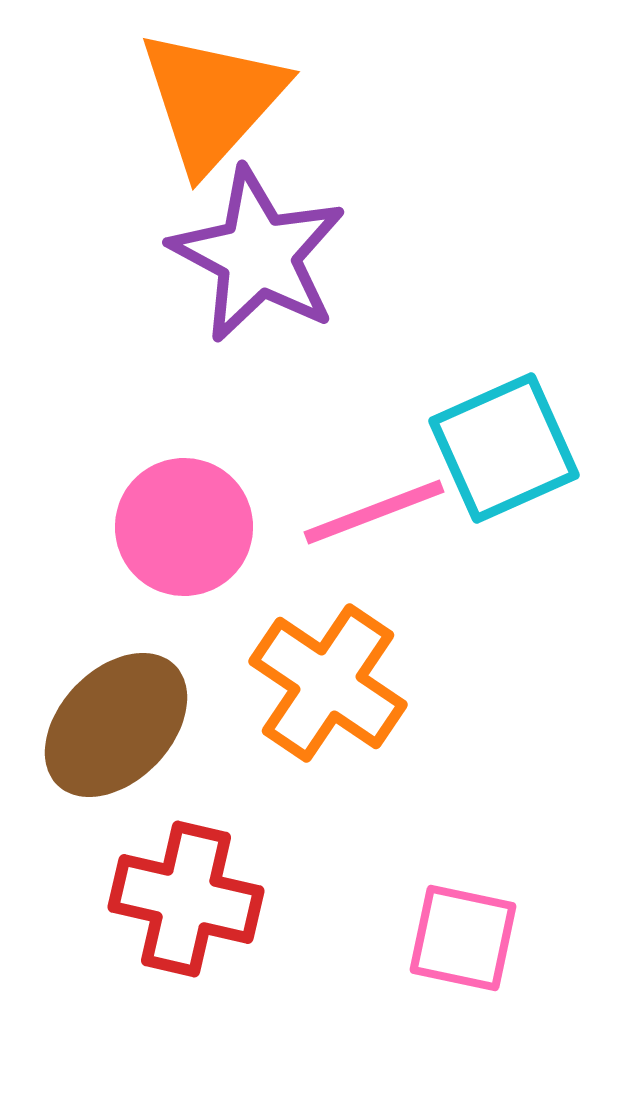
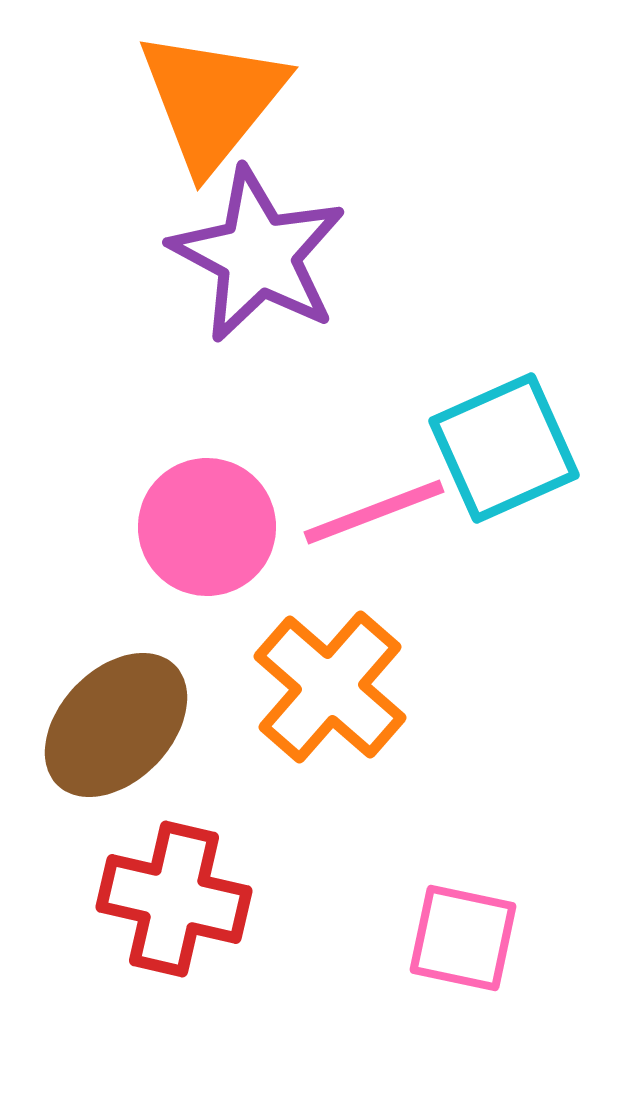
orange triangle: rotated 3 degrees counterclockwise
pink circle: moved 23 px right
orange cross: moved 2 px right, 4 px down; rotated 7 degrees clockwise
red cross: moved 12 px left
